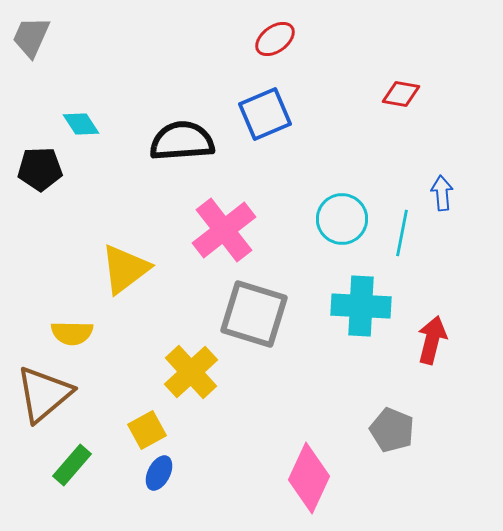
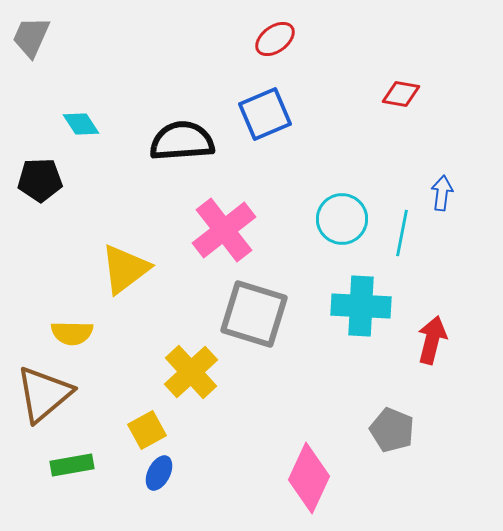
black pentagon: moved 11 px down
blue arrow: rotated 12 degrees clockwise
green rectangle: rotated 39 degrees clockwise
